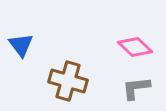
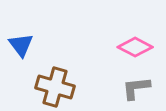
pink diamond: rotated 16 degrees counterclockwise
brown cross: moved 13 px left, 6 px down
